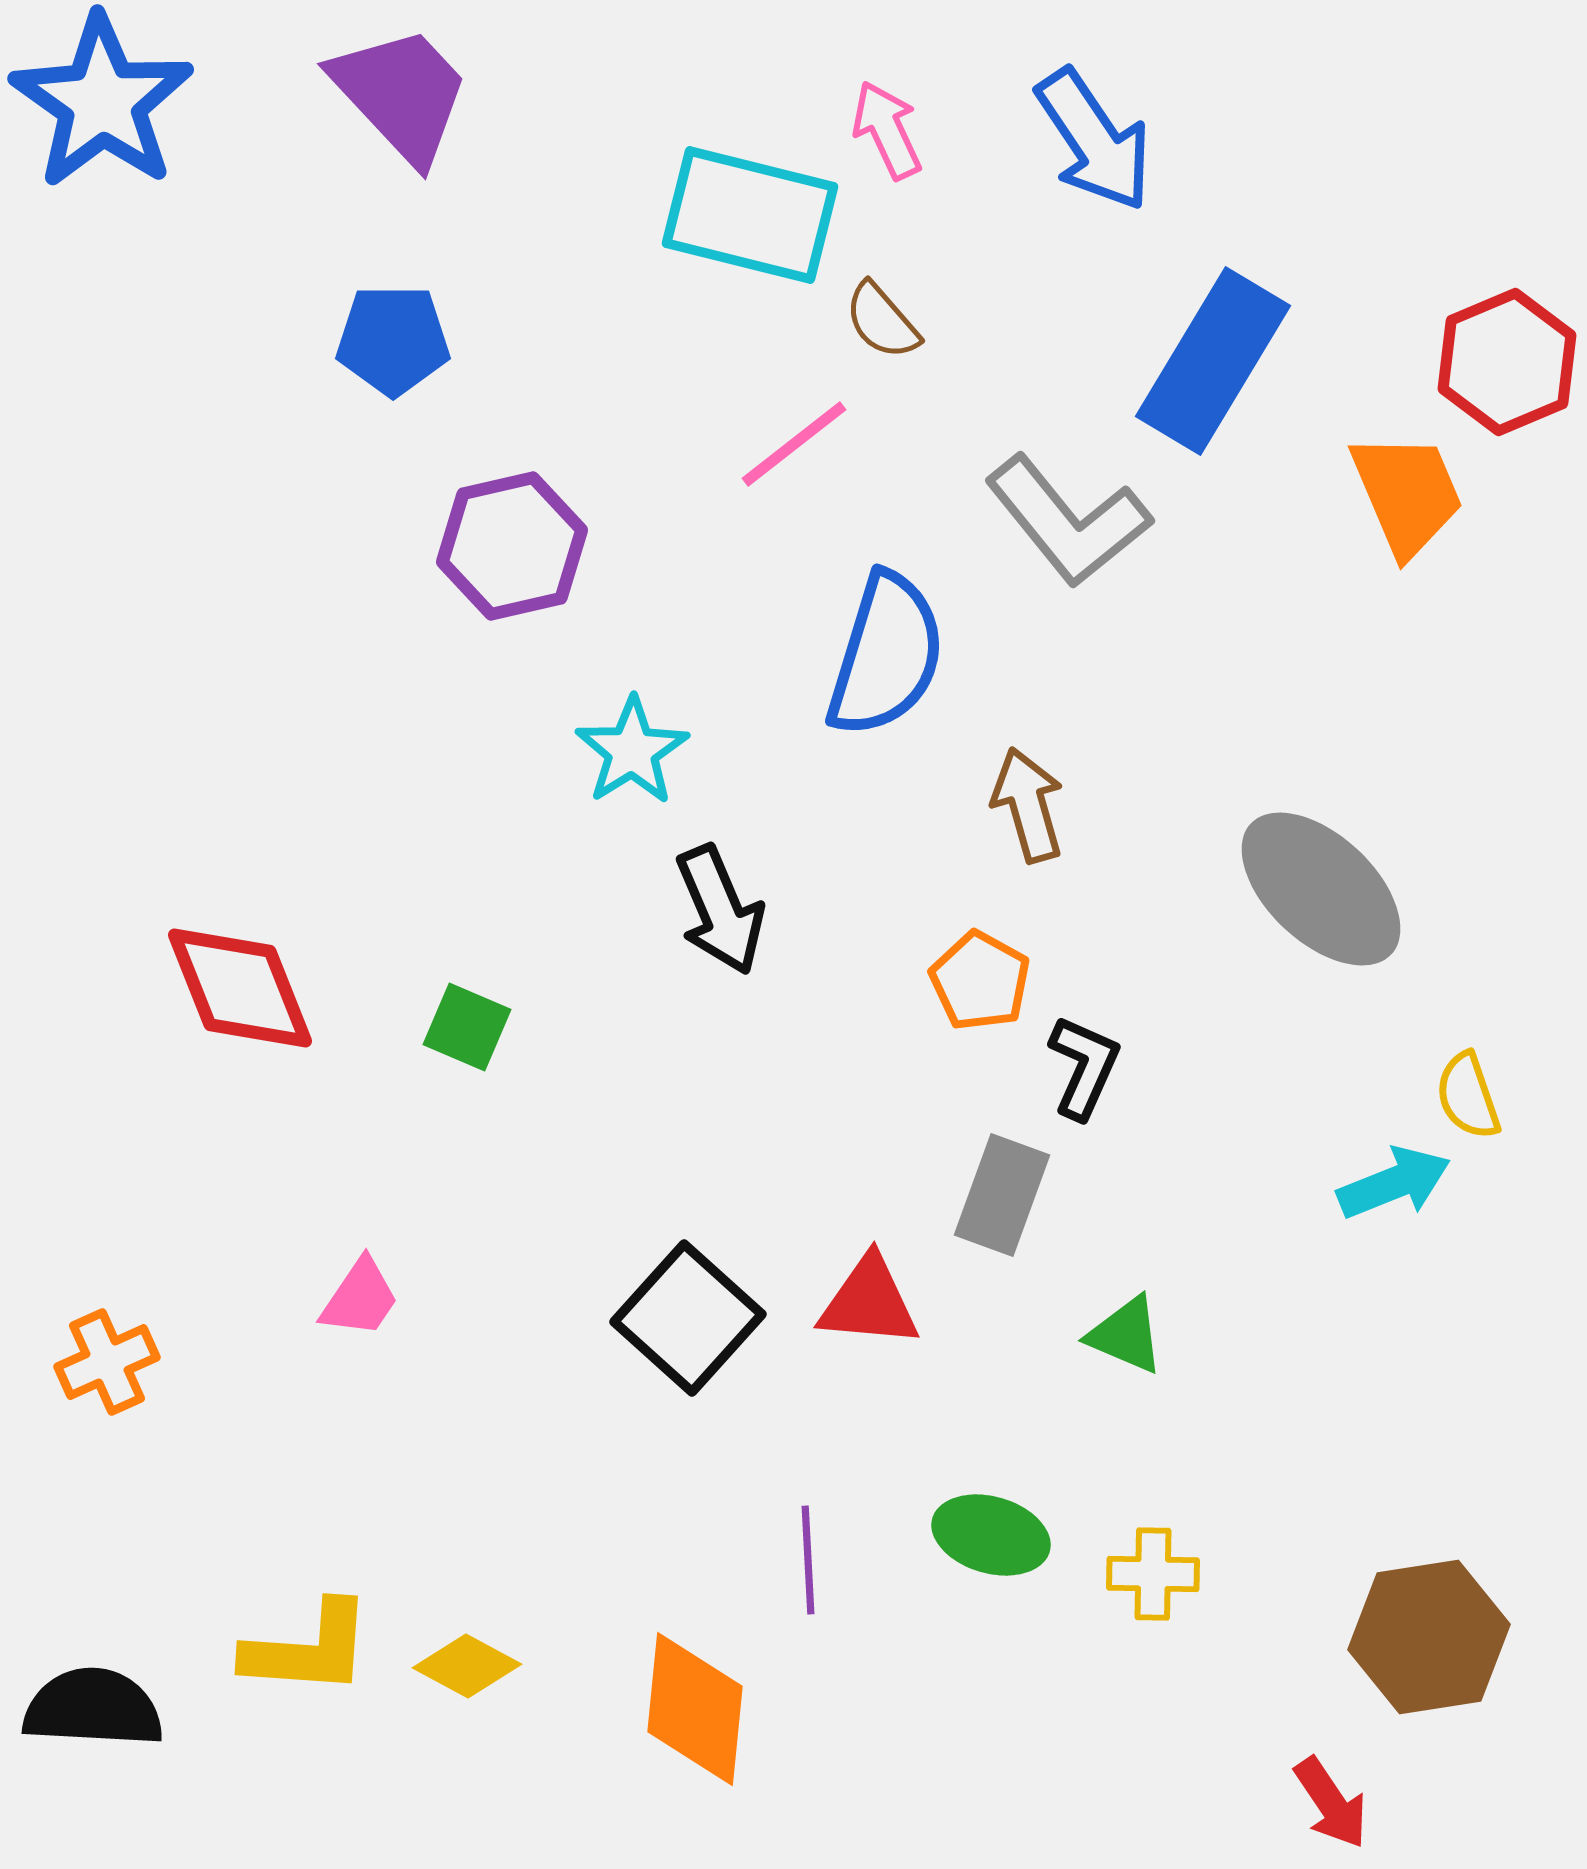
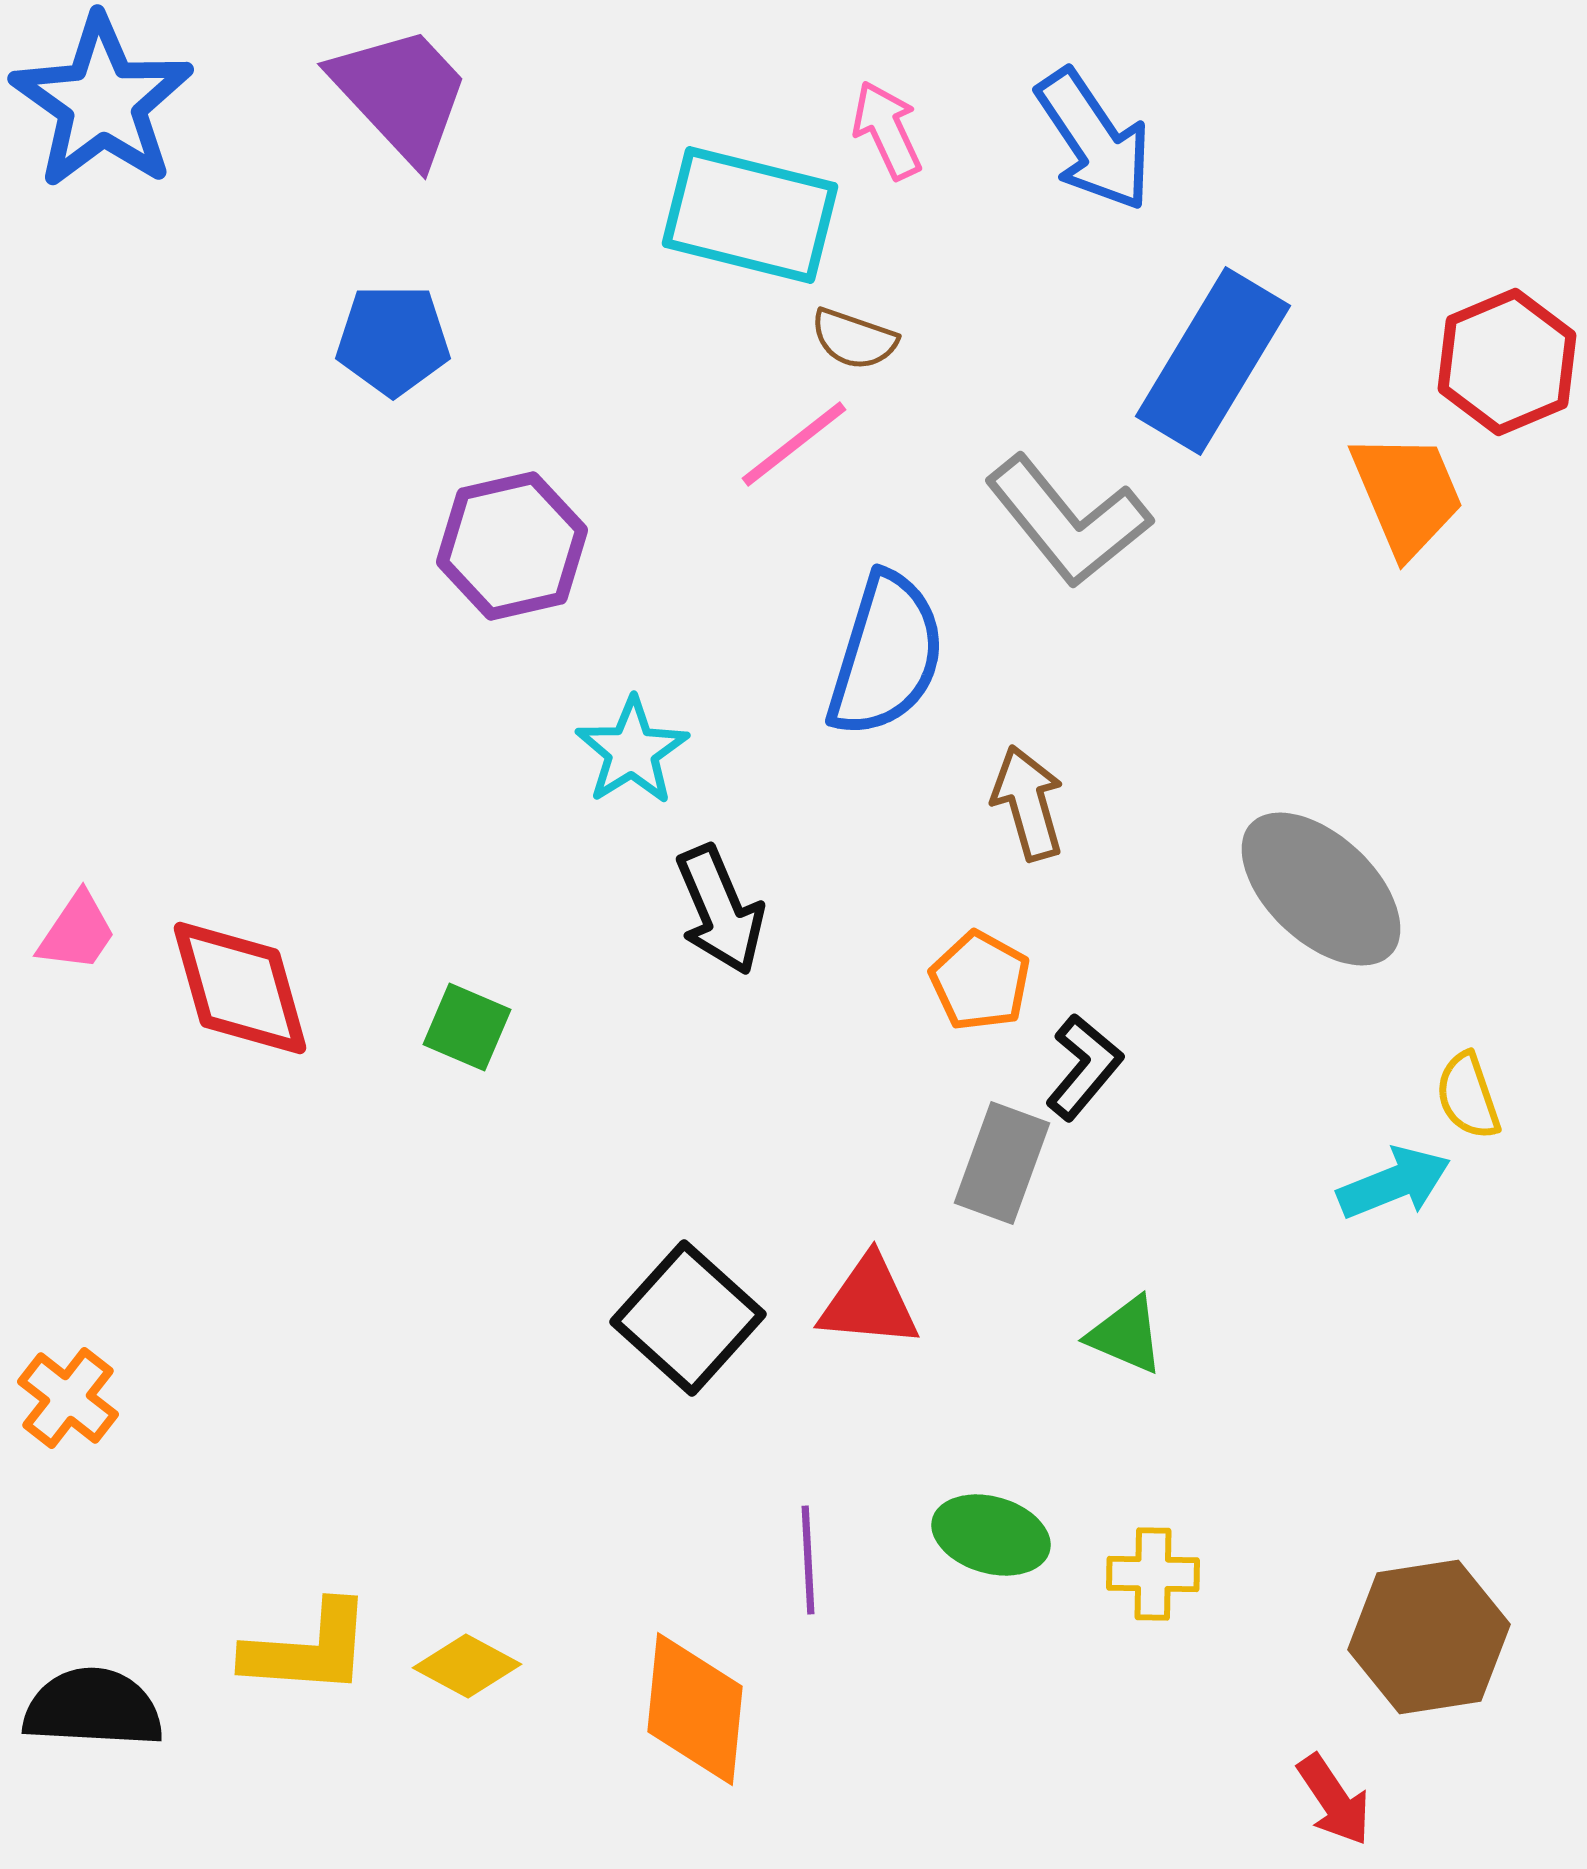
brown semicircle: moved 28 px left, 18 px down; rotated 30 degrees counterclockwise
brown arrow: moved 2 px up
red diamond: rotated 6 degrees clockwise
black L-shape: rotated 16 degrees clockwise
gray rectangle: moved 32 px up
pink trapezoid: moved 283 px left, 366 px up
orange cross: moved 39 px left, 36 px down; rotated 28 degrees counterclockwise
red arrow: moved 3 px right, 3 px up
